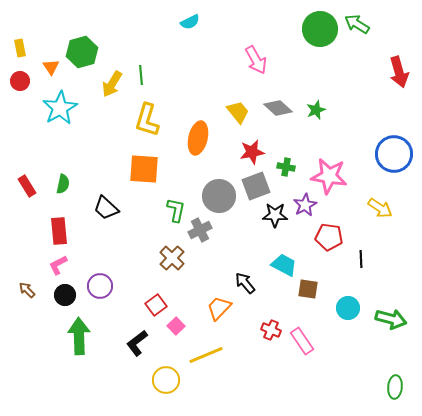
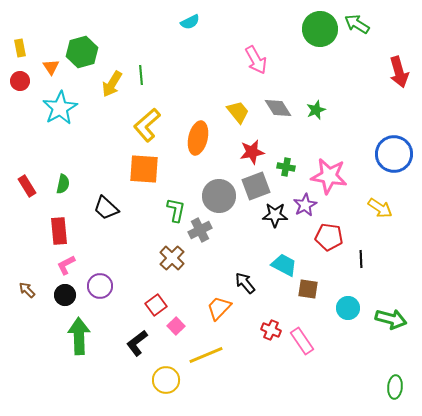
gray diamond at (278, 108): rotated 16 degrees clockwise
yellow L-shape at (147, 120): moved 5 px down; rotated 32 degrees clockwise
pink L-shape at (58, 265): moved 8 px right
